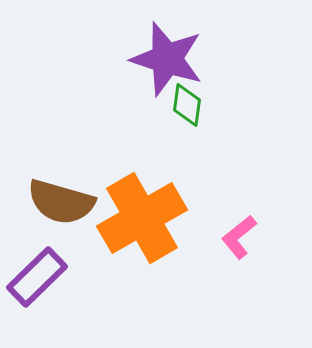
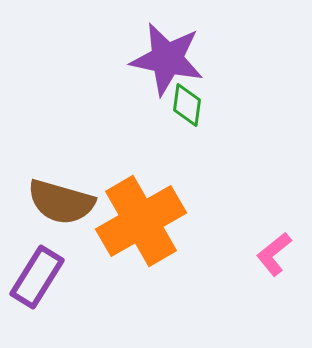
purple star: rotated 6 degrees counterclockwise
orange cross: moved 1 px left, 3 px down
pink L-shape: moved 35 px right, 17 px down
purple rectangle: rotated 14 degrees counterclockwise
